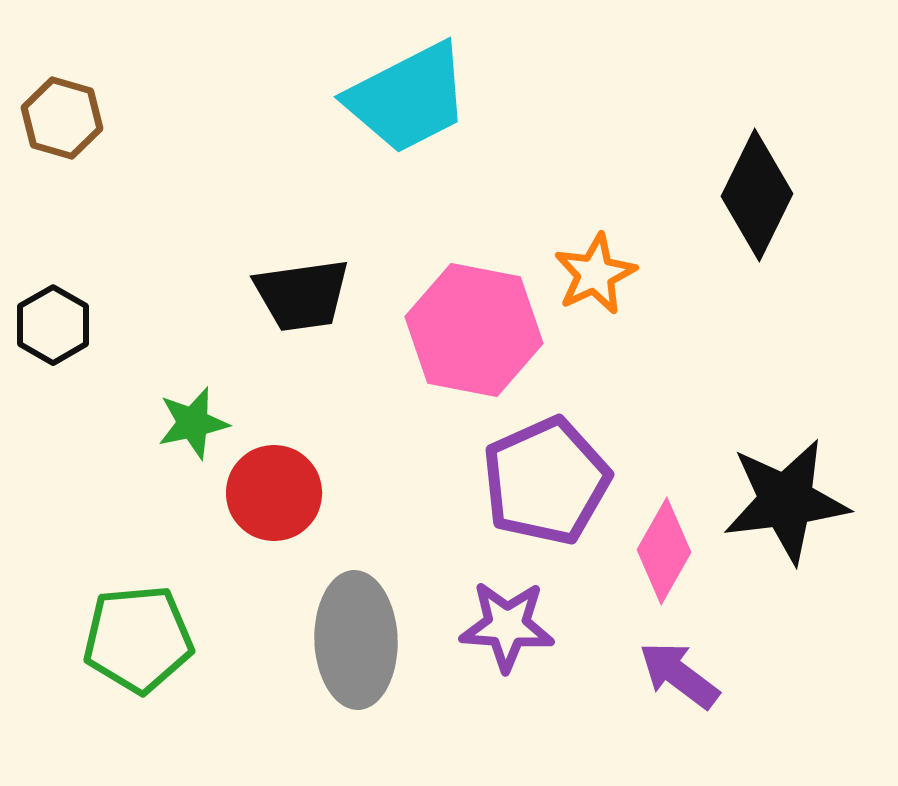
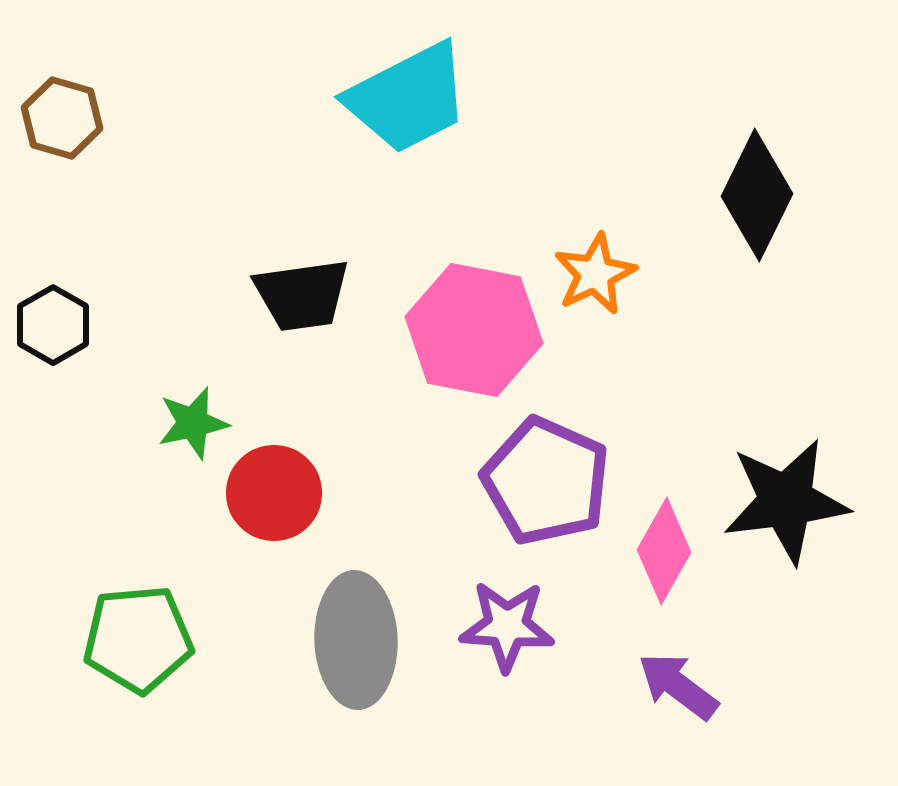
purple pentagon: rotated 24 degrees counterclockwise
purple arrow: moved 1 px left, 11 px down
